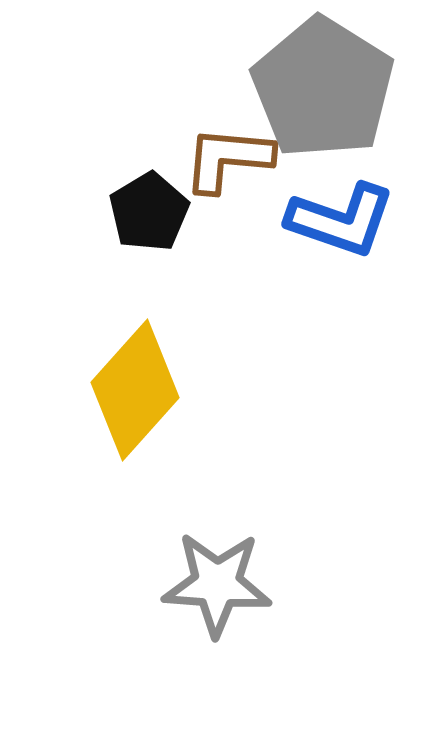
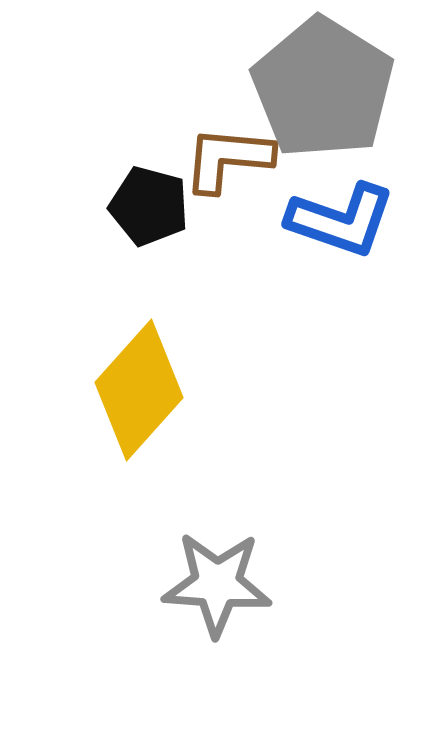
black pentagon: moved 6 px up; rotated 26 degrees counterclockwise
yellow diamond: moved 4 px right
